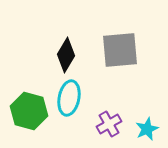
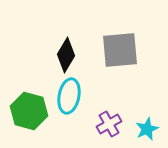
cyan ellipse: moved 2 px up
